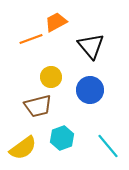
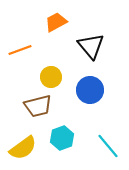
orange line: moved 11 px left, 11 px down
